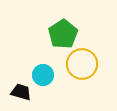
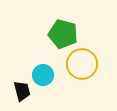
green pentagon: rotated 24 degrees counterclockwise
black trapezoid: moved 1 px right, 1 px up; rotated 60 degrees clockwise
